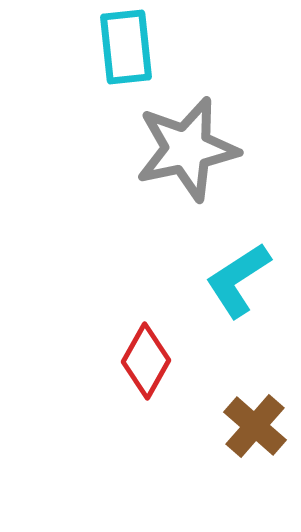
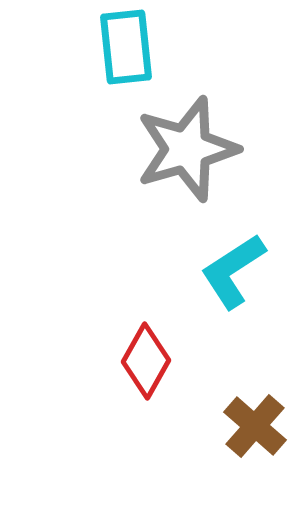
gray star: rotated 4 degrees counterclockwise
cyan L-shape: moved 5 px left, 9 px up
